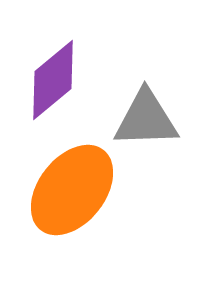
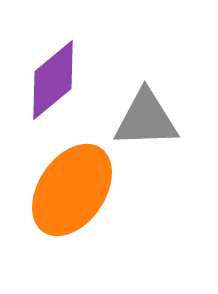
orange ellipse: rotated 4 degrees counterclockwise
